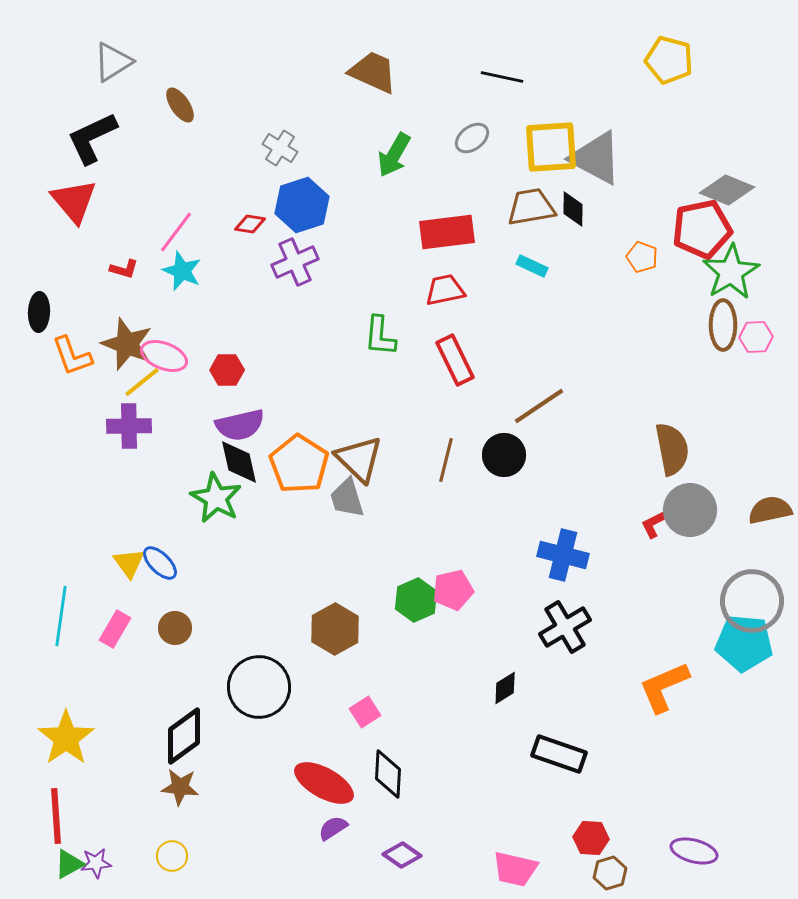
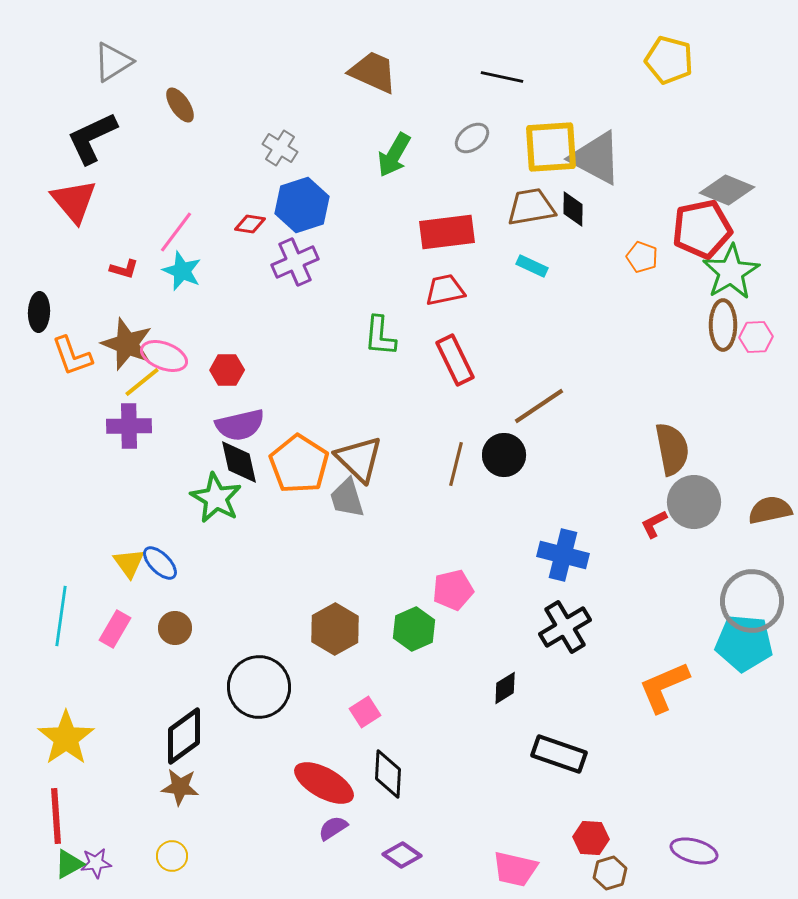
brown line at (446, 460): moved 10 px right, 4 px down
gray circle at (690, 510): moved 4 px right, 8 px up
green hexagon at (416, 600): moved 2 px left, 29 px down
